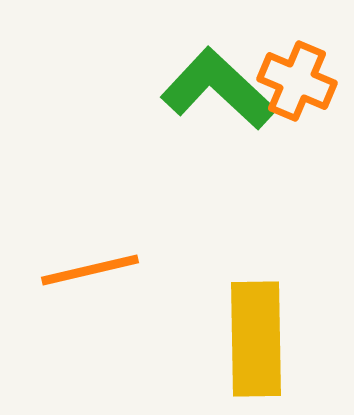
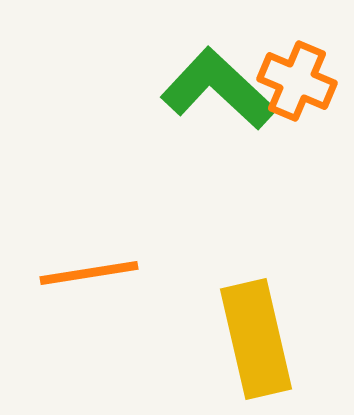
orange line: moved 1 px left, 3 px down; rotated 4 degrees clockwise
yellow rectangle: rotated 12 degrees counterclockwise
